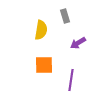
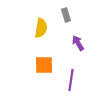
gray rectangle: moved 1 px right, 1 px up
yellow semicircle: moved 2 px up
purple arrow: rotated 91 degrees clockwise
